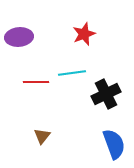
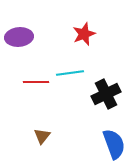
cyan line: moved 2 px left
